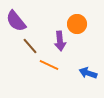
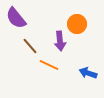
purple semicircle: moved 3 px up
